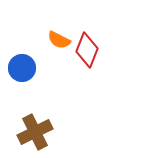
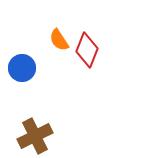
orange semicircle: rotated 30 degrees clockwise
brown cross: moved 4 px down
